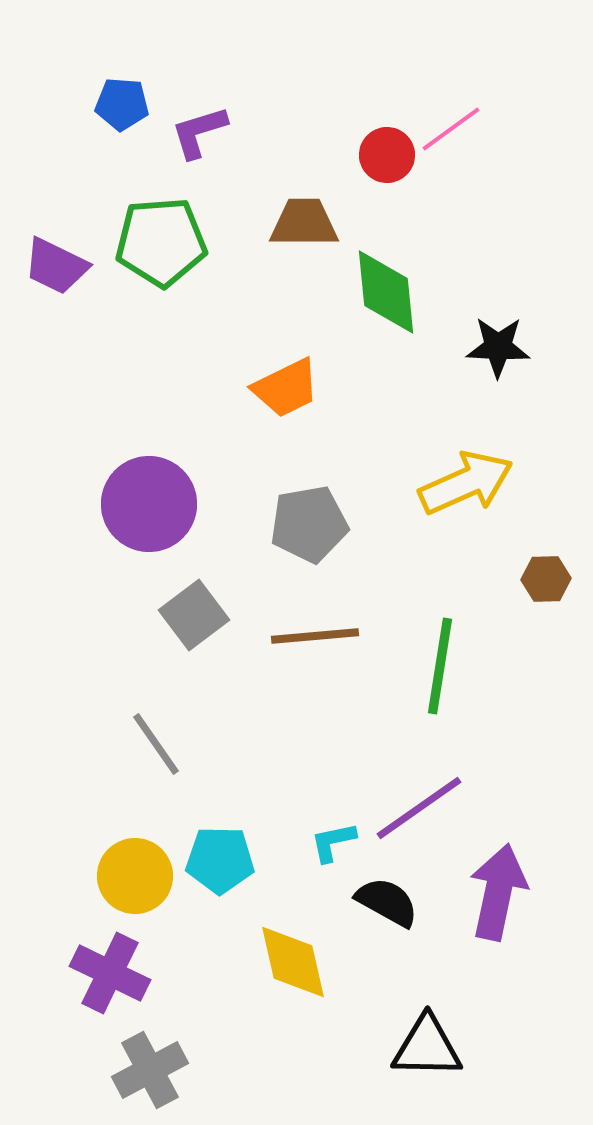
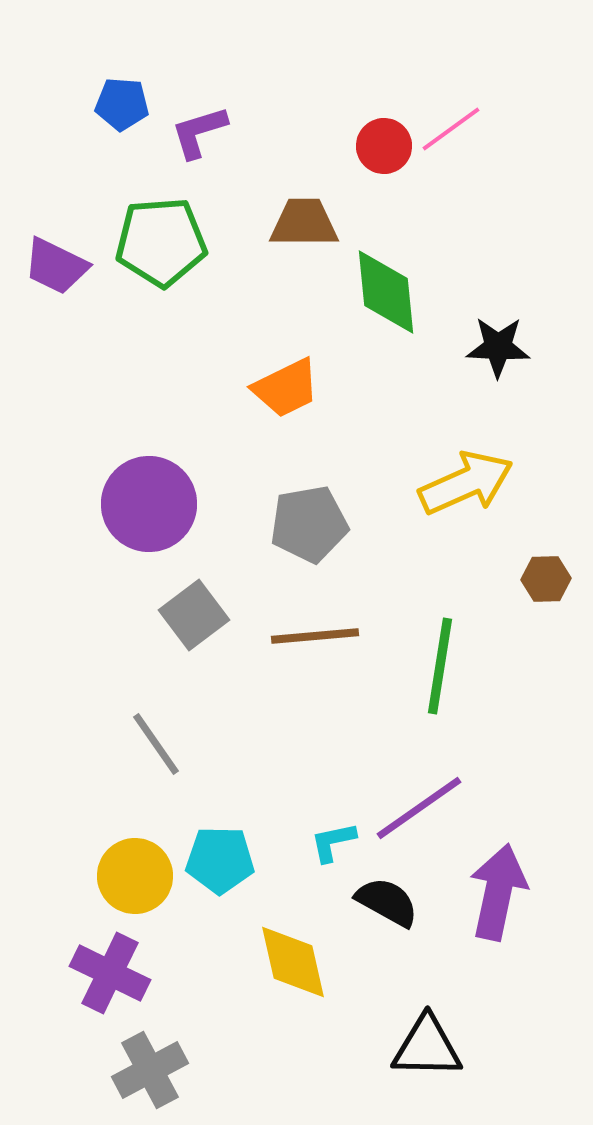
red circle: moved 3 px left, 9 px up
